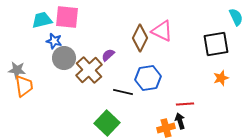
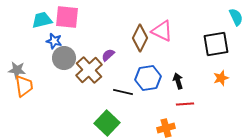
black arrow: moved 2 px left, 40 px up
